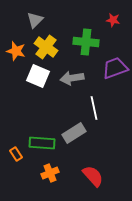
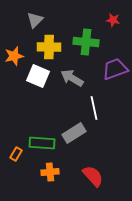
yellow cross: moved 3 px right; rotated 35 degrees counterclockwise
orange star: moved 2 px left, 5 px down; rotated 30 degrees counterclockwise
purple trapezoid: moved 1 px down
gray arrow: rotated 40 degrees clockwise
orange rectangle: rotated 64 degrees clockwise
orange cross: moved 1 px up; rotated 18 degrees clockwise
